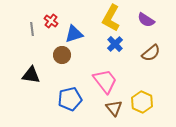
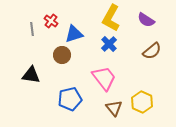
blue cross: moved 6 px left
brown semicircle: moved 1 px right, 2 px up
pink trapezoid: moved 1 px left, 3 px up
